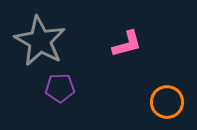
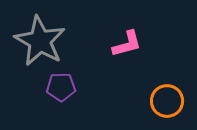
purple pentagon: moved 1 px right, 1 px up
orange circle: moved 1 px up
